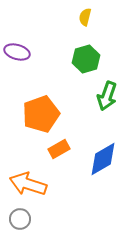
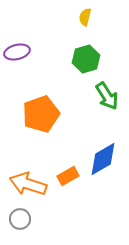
purple ellipse: rotated 30 degrees counterclockwise
green arrow: rotated 52 degrees counterclockwise
orange rectangle: moved 9 px right, 27 px down
